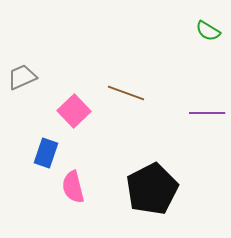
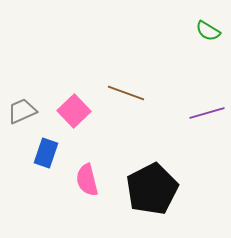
gray trapezoid: moved 34 px down
purple line: rotated 16 degrees counterclockwise
pink semicircle: moved 14 px right, 7 px up
